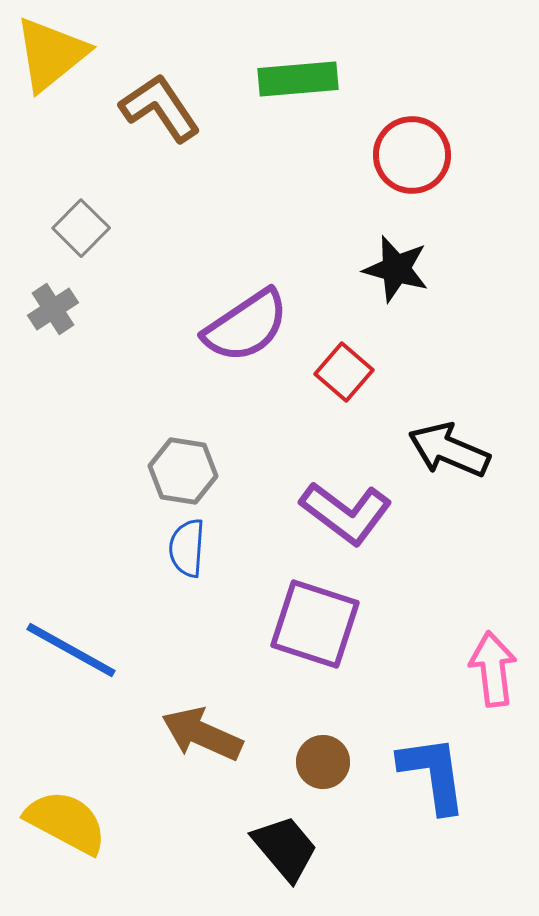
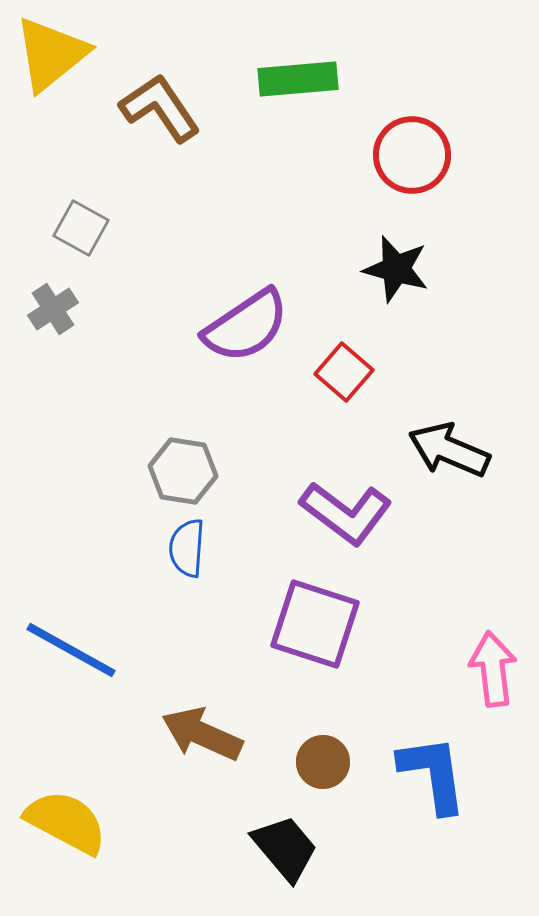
gray square: rotated 16 degrees counterclockwise
